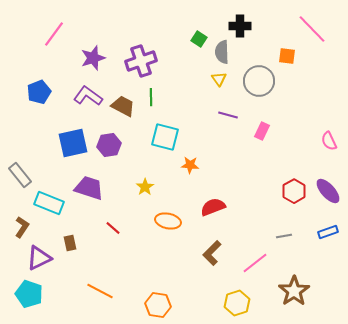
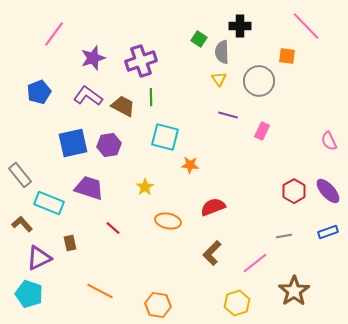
pink line at (312, 29): moved 6 px left, 3 px up
brown L-shape at (22, 227): moved 3 px up; rotated 75 degrees counterclockwise
